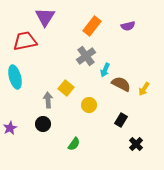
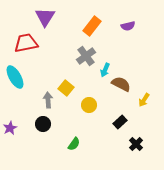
red trapezoid: moved 1 px right, 2 px down
cyan ellipse: rotated 15 degrees counterclockwise
yellow arrow: moved 11 px down
black rectangle: moved 1 px left, 2 px down; rotated 16 degrees clockwise
